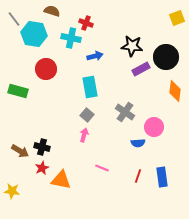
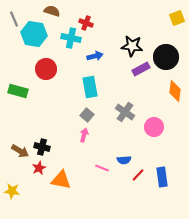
gray line: rotated 14 degrees clockwise
blue semicircle: moved 14 px left, 17 px down
red star: moved 3 px left
red line: moved 1 px up; rotated 24 degrees clockwise
